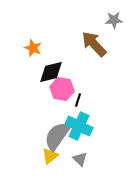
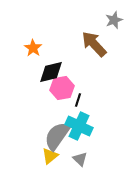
gray star: rotated 18 degrees counterclockwise
orange star: rotated 12 degrees clockwise
pink hexagon: moved 1 px up; rotated 20 degrees counterclockwise
